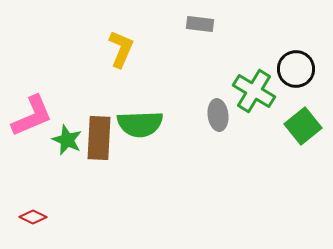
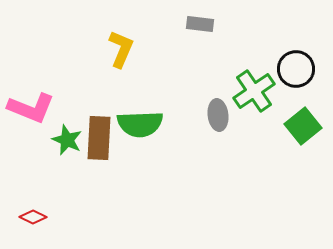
green cross: rotated 24 degrees clockwise
pink L-shape: moved 1 px left, 8 px up; rotated 45 degrees clockwise
